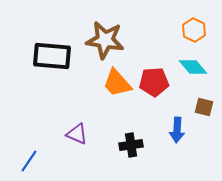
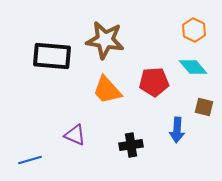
orange trapezoid: moved 10 px left, 7 px down
purple triangle: moved 2 px left, 1 px down
blue line: moved 1 px right, 1 px up; rotated 40 degrees clockwise
